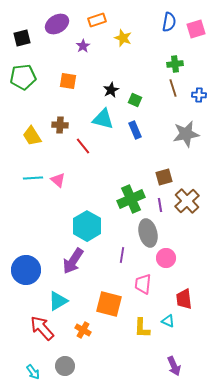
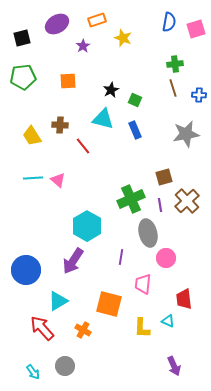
orange square at (68, 81): rotated 12 degrees counterclockwise
purple line at (122, 255): moved 1 px left, 2 px down
